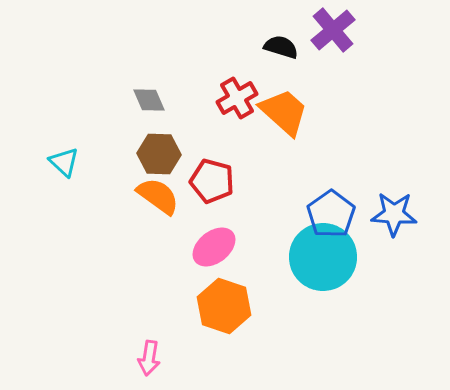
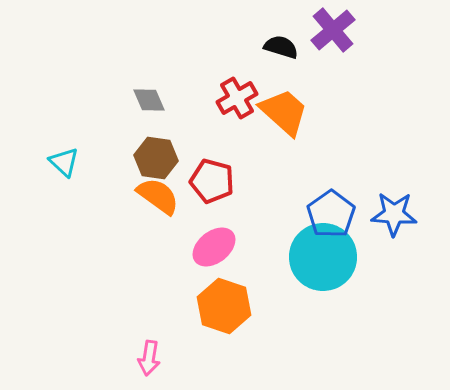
brown hexagon: moved 3 px left, 4 px down; rotated 6 degrees clockwise
